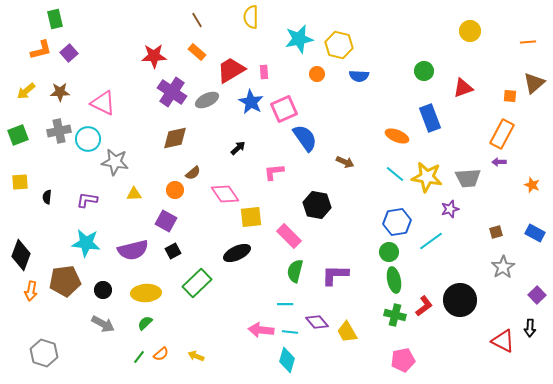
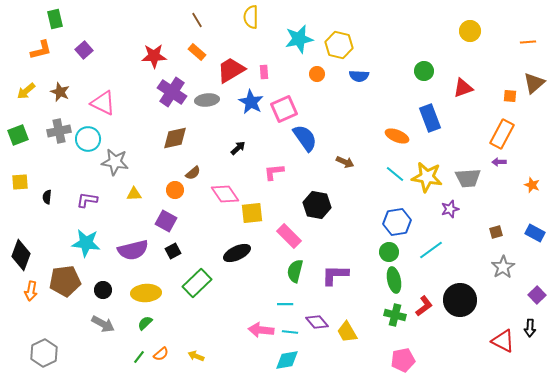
purple square at (69, 53): moved 15 px right, 3 px up
brown star at (60, 92): rotated 24 degrees clockwise
gray ellipse at (207, 100): rotated 20 degrees clockwise
yellow square at (251, 217): moved 1 px right, 4 px up
cyan line at (431, 241): moved 9 px down
gray hexagon at (44, 353): rotated 16 degrees clockwise
cyan diamond at (287, 360): rotated 65 degrees clockwise
